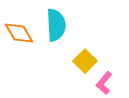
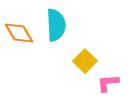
pink L-shape: moved 4 px right; rotated 45 degrees clockwise
